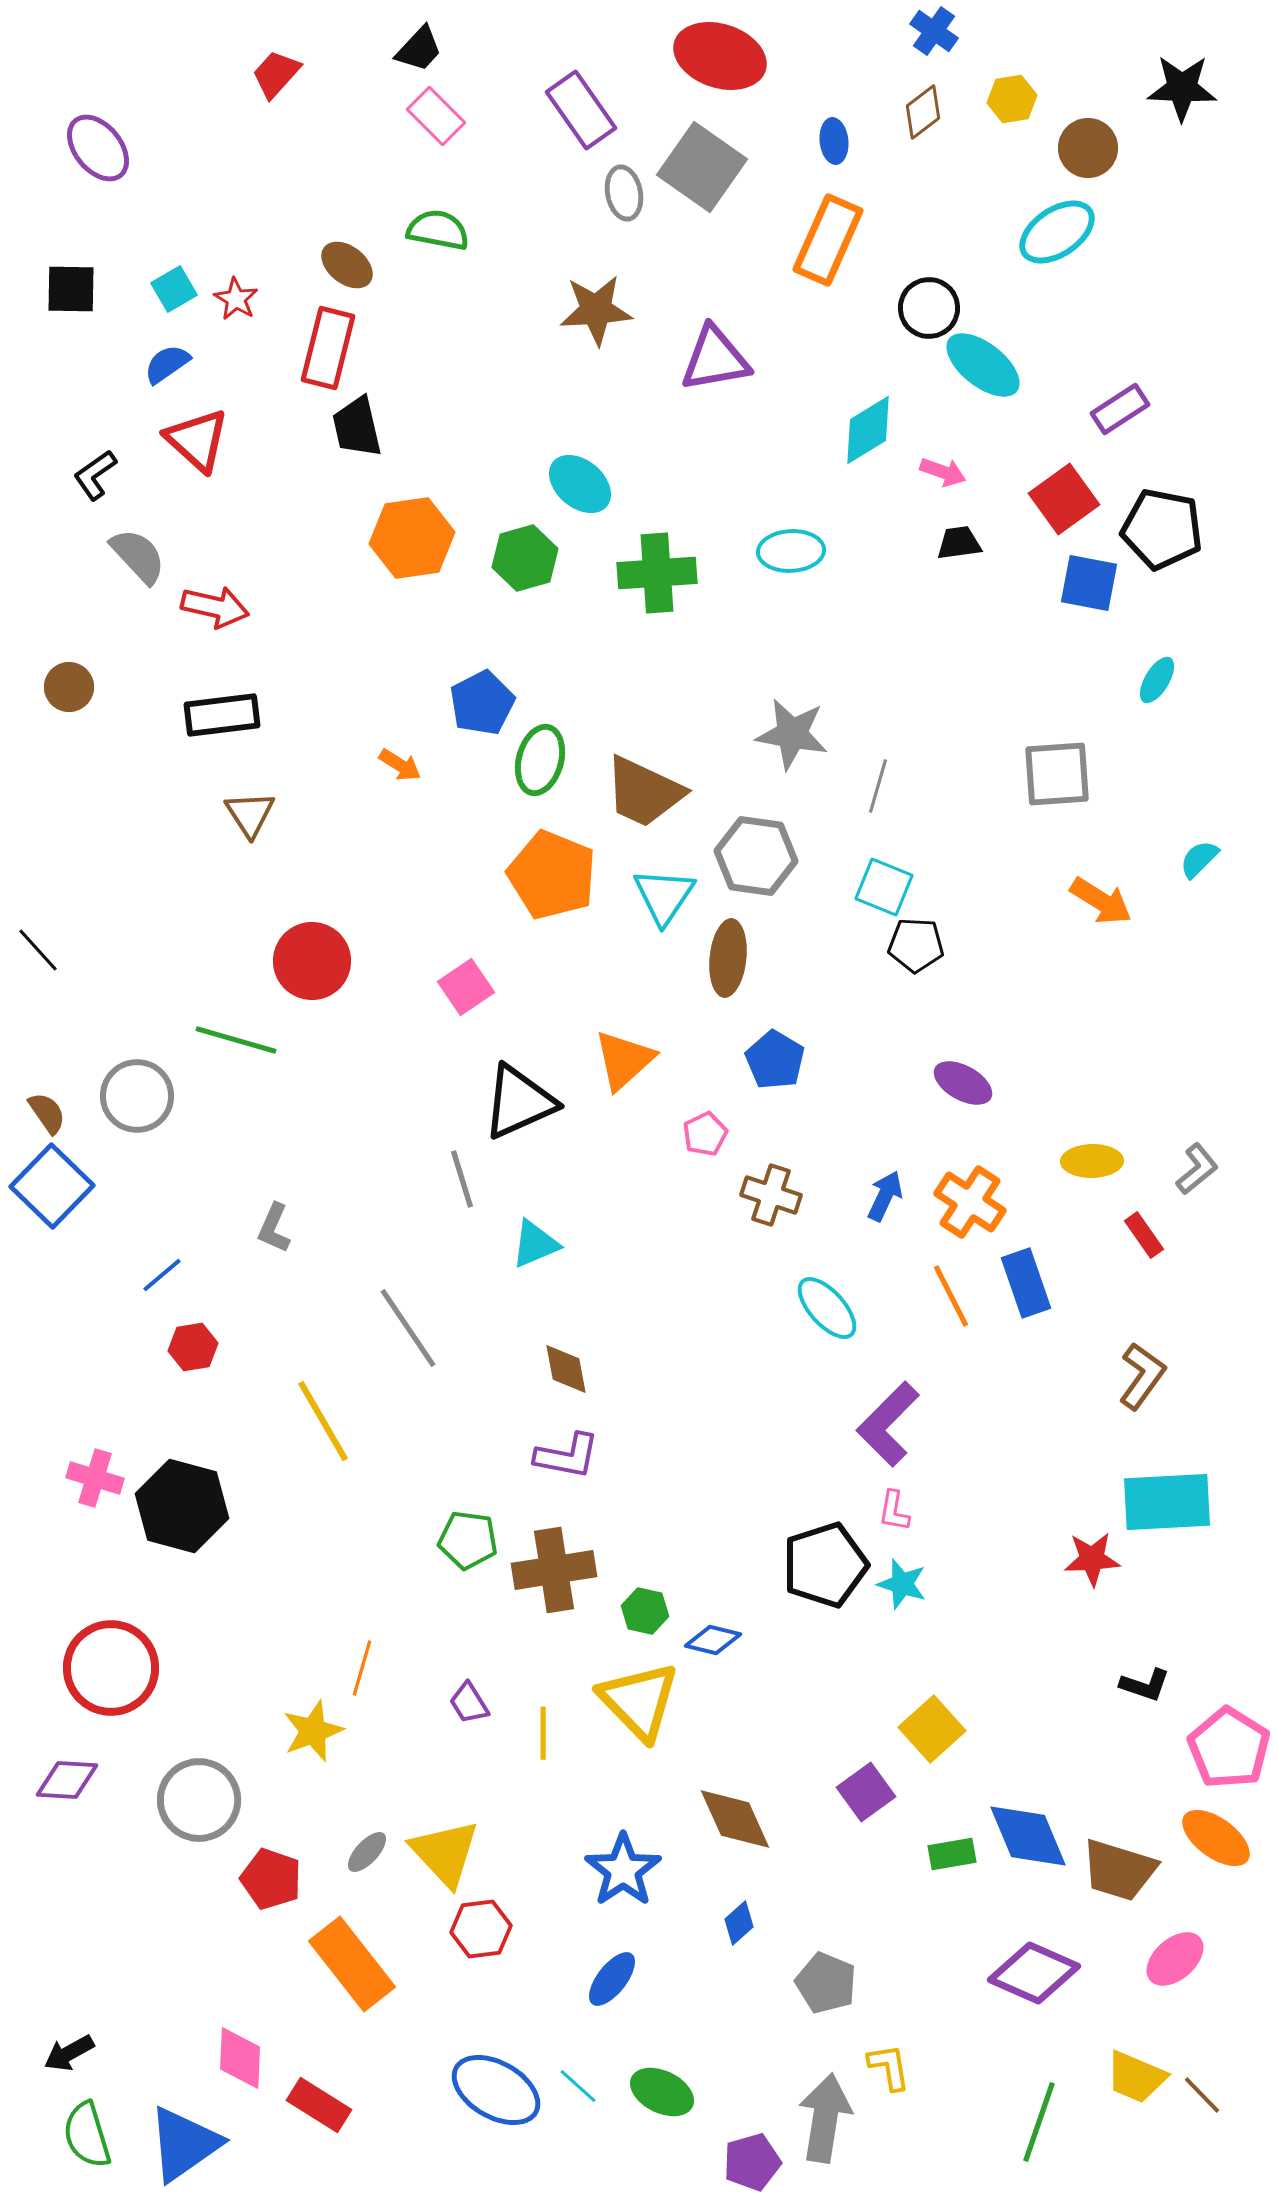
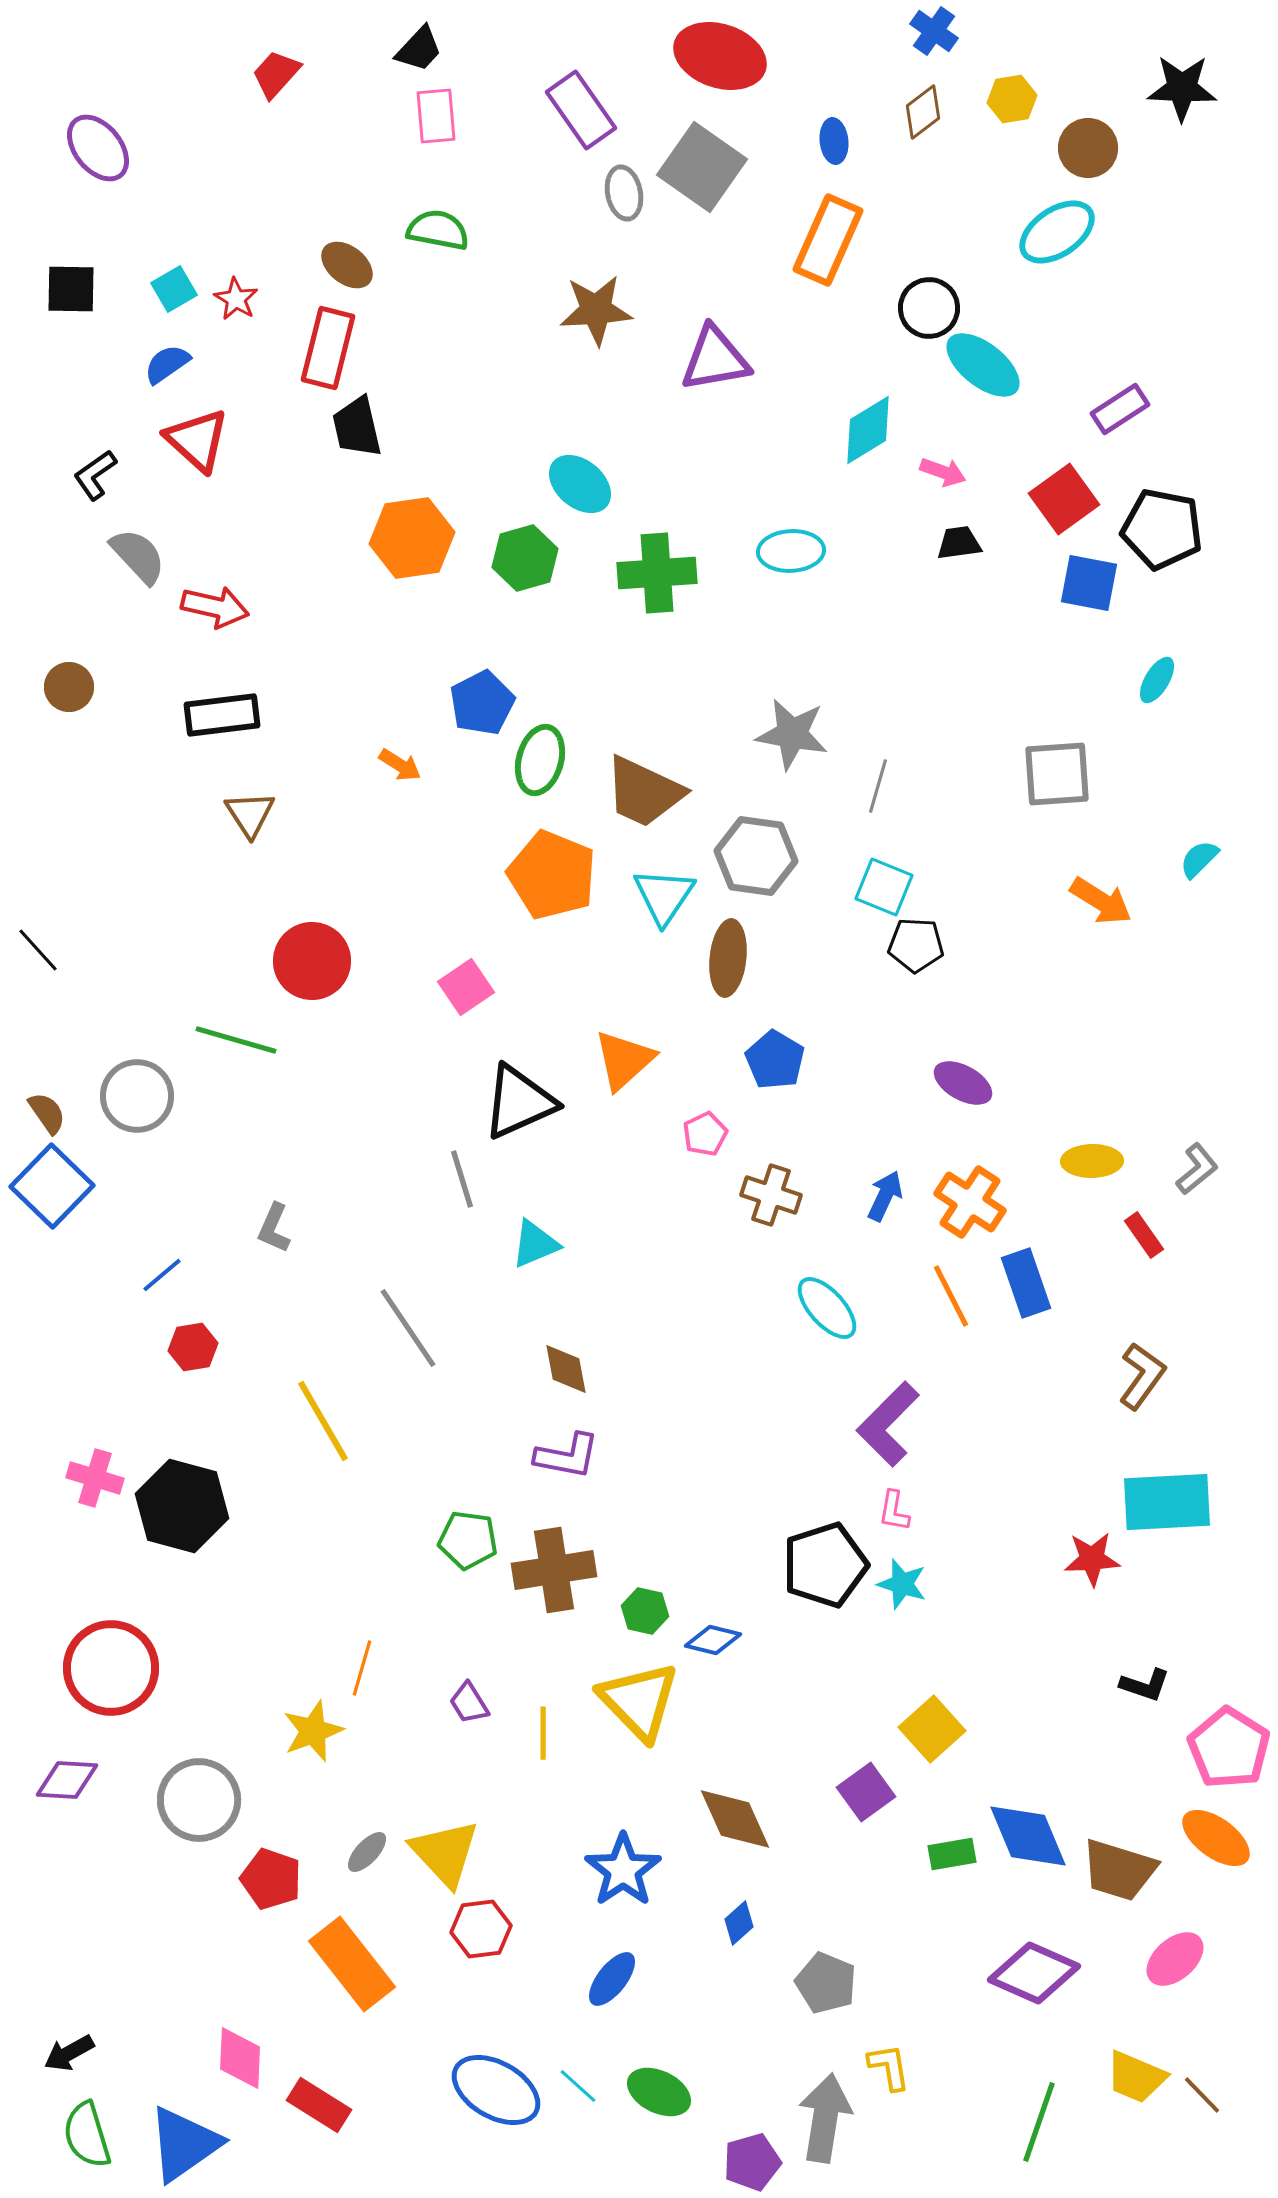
pink rectangle at (436, 116): rotated 40 degrees clockwise
green ellipse at (662, 2092): moved 3 px left
